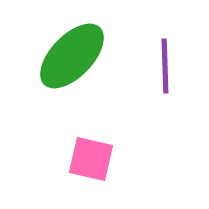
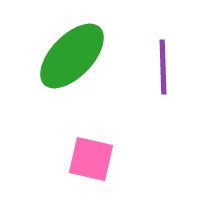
purple line: moved 2 px left, 1 px down
